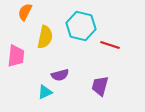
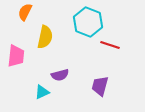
cyan hexagon: moved 7 px right, 4 px up; rotated 8 degrees clockwise
cyan triangle: moved 3 px left
